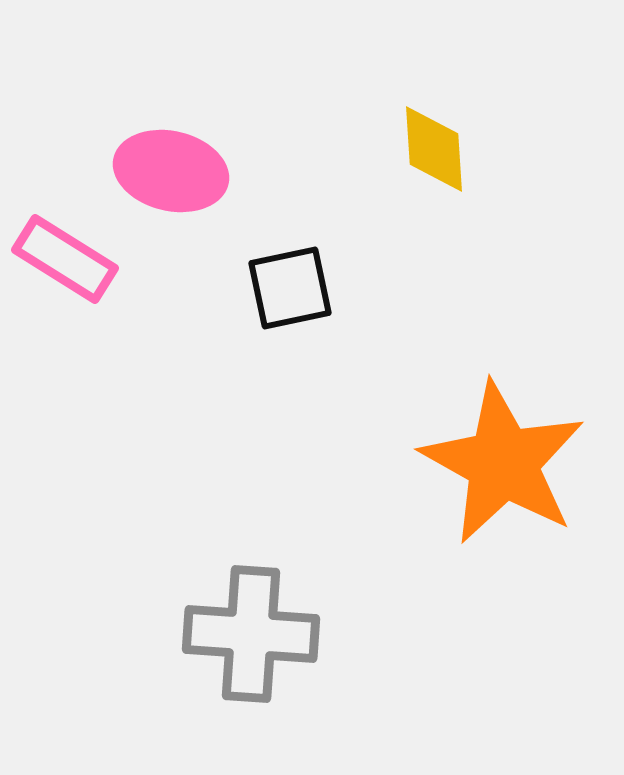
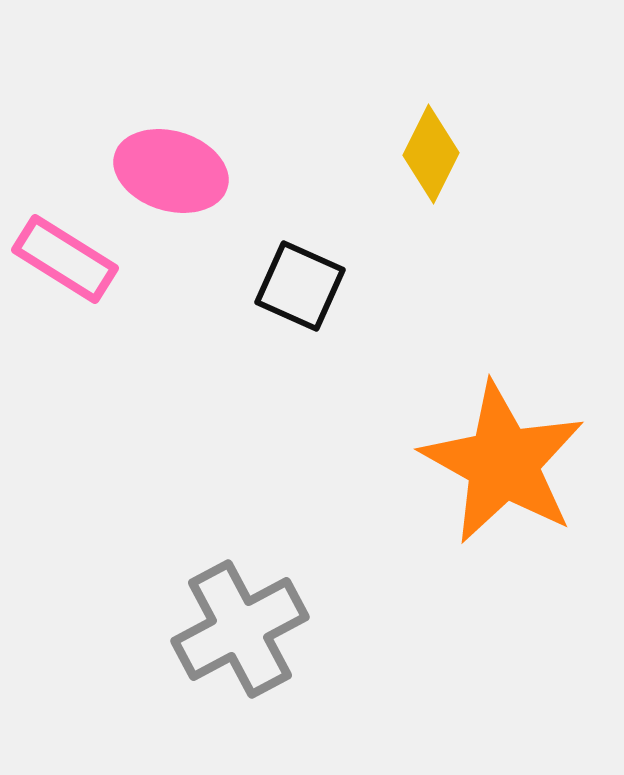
yellow diamond: moved 3 px left, 5 px down; rotated 30 degrees clockwise
pink ellipse: rotated 4 degrees clockwise
black square: moved 10 px right, 2 px up; rotated 36 degrees clockwise
gray cross: moved 11 px left, 5 px up; rotated 32 degrees counterclockwise
